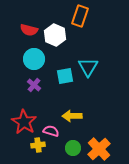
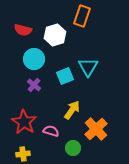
orange rectangle: moved 2 px right
red semicircle: moved 6 px left
white hexagon: rotated 20 degrees clockwise
cyan square: rotated 12 degrees counterclockwise
yellow arrow: moved 6 px up; rotated 126 degrees clockwise
yellow cross: moved 15 px left, 9 px down
orange cross: moved 3 px left, 20 px up
